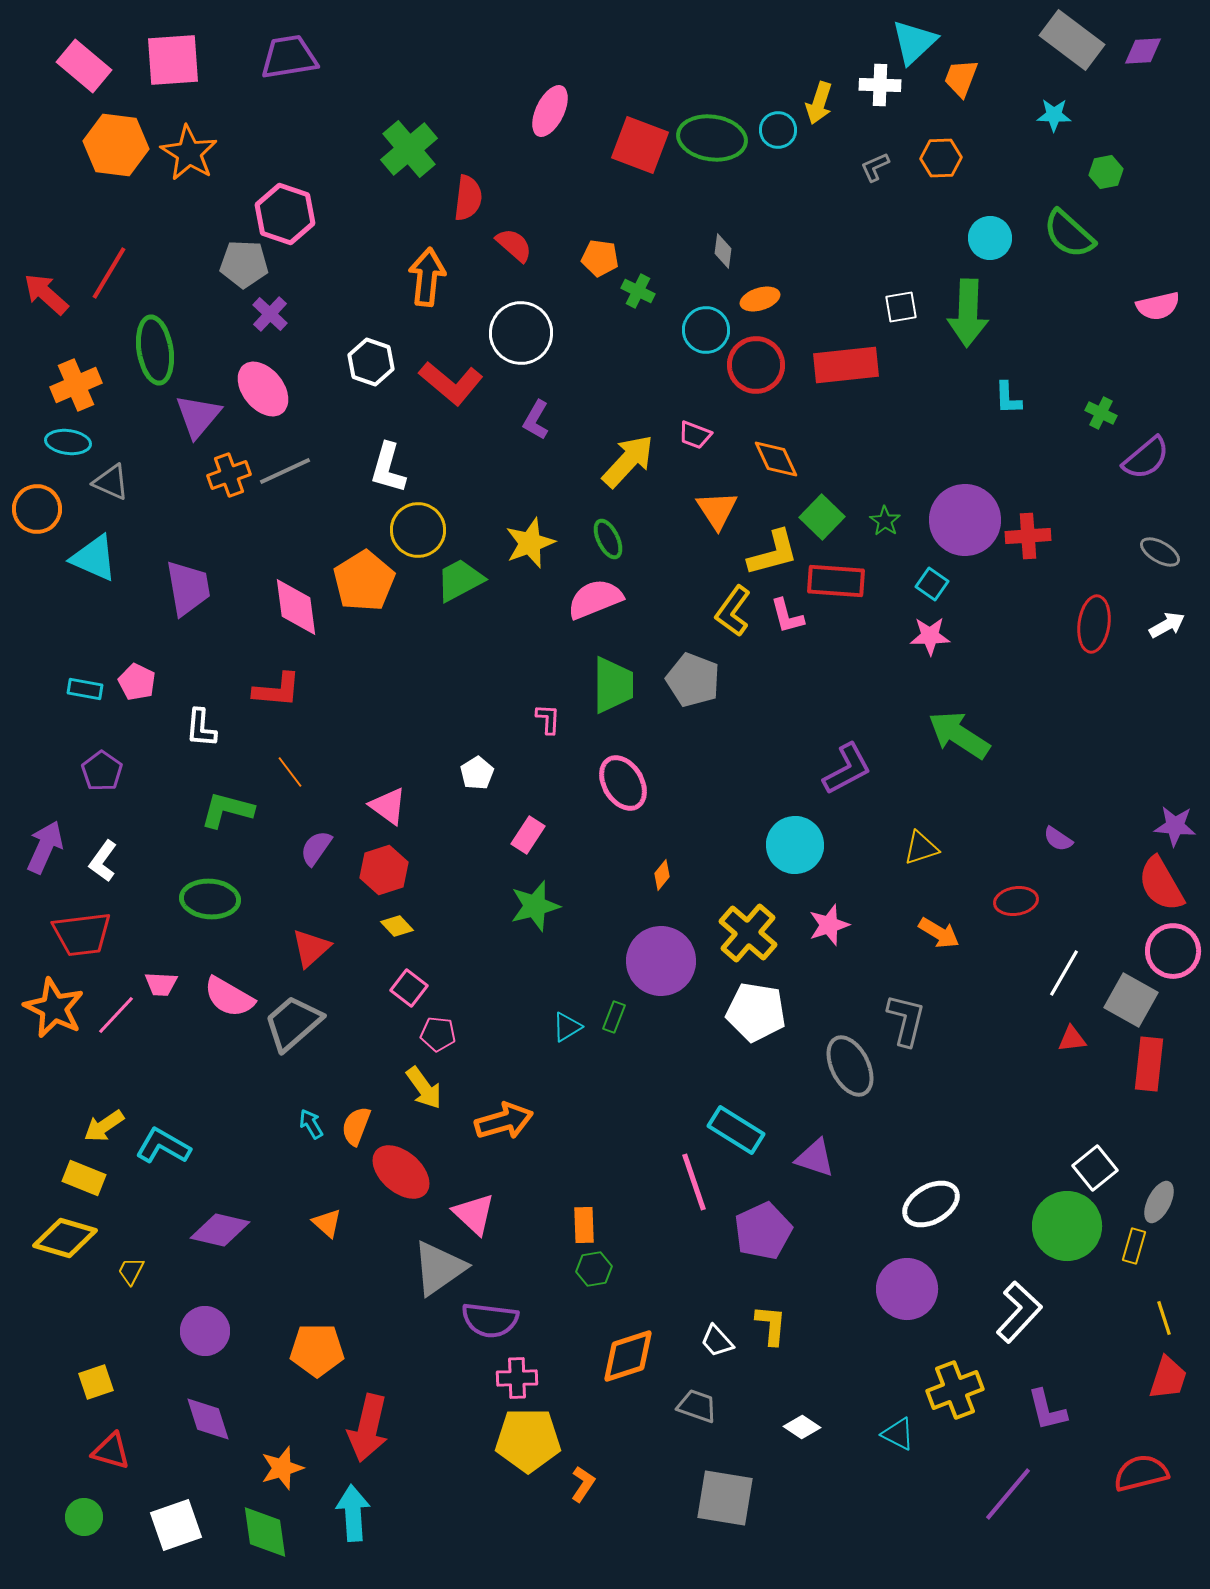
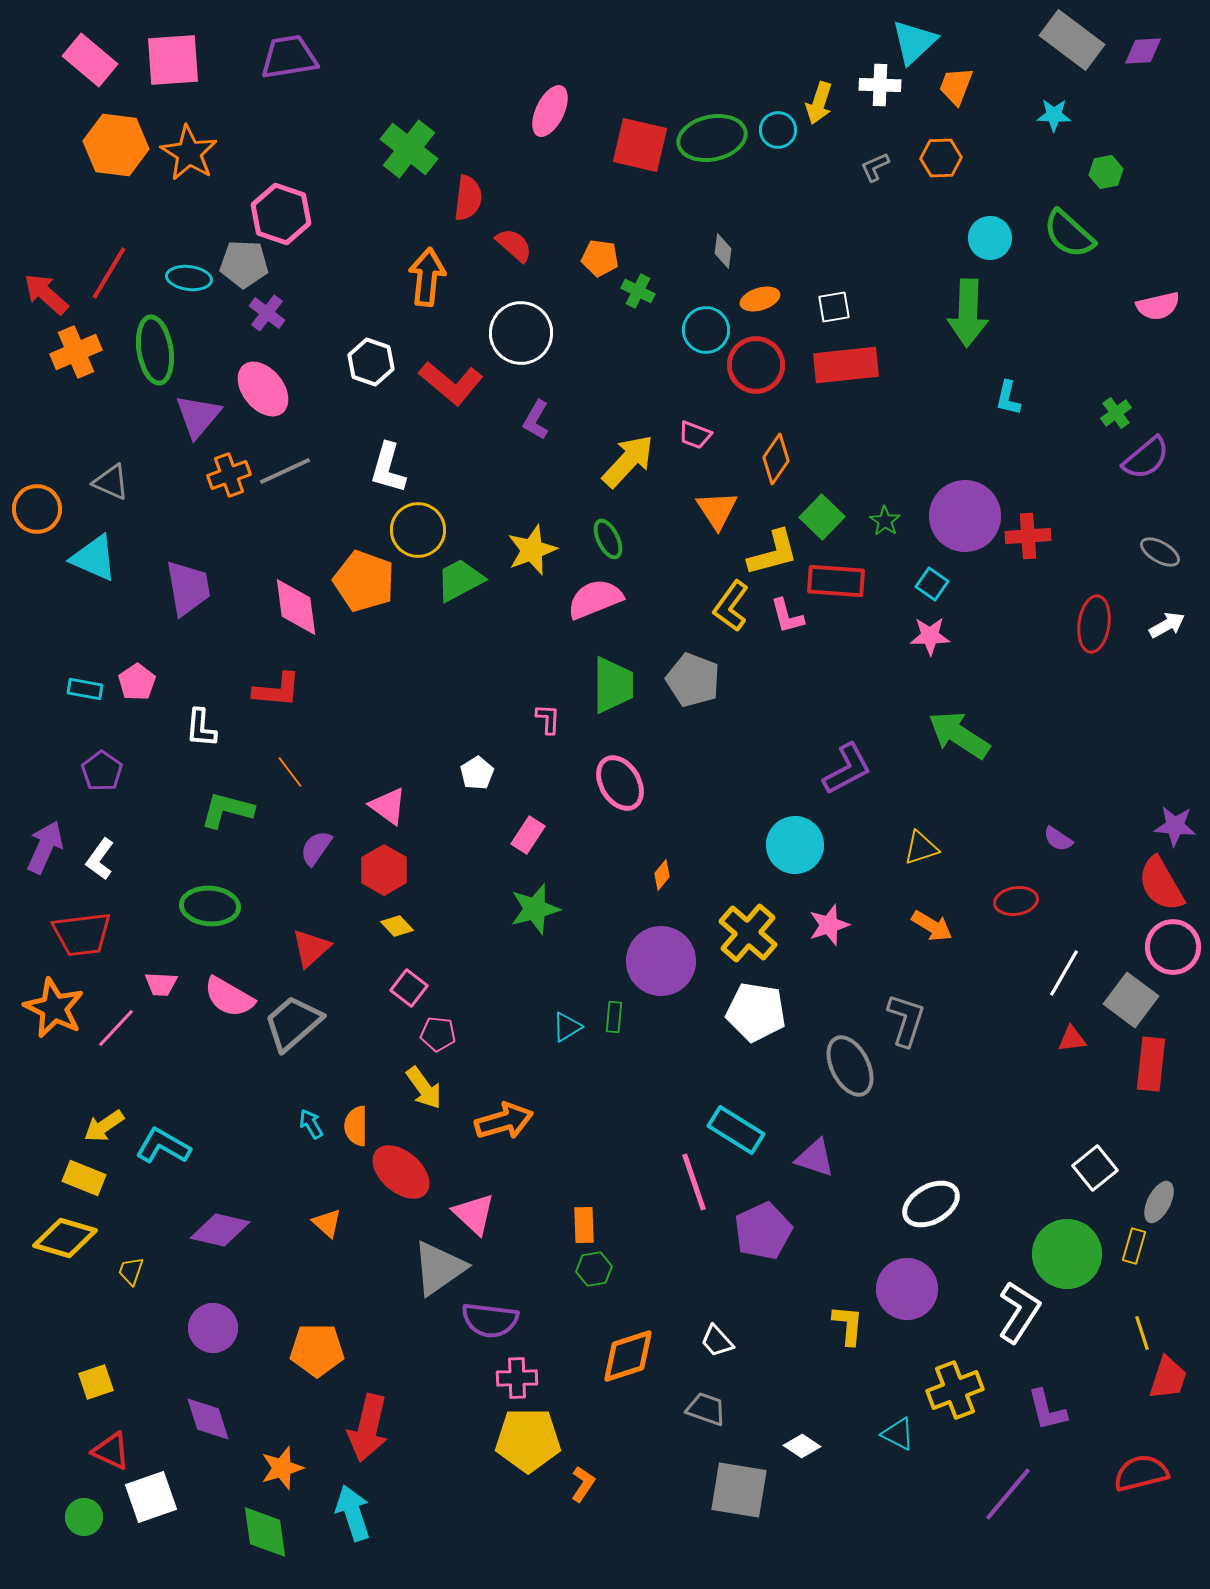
pink rectangle at (84, 66): moved 6 px right, 6 px up
orange trapezoid at (961, 78): moved 5 px left, 8 px down
green ellipse at (712, 138): rotated 20 degrees counterclockwise
red square at (640, 145): rotated 8 degrees counterclockwise
green cross at (409, 149): rotated 12 degrees counterclockwise
pink hexagon at (285, 214): moved 4 px left
white square at (901, 307): moved 67 px left
purple cross at (270, 314): moved 3 px left, 1 px up; rotated 6 degrees counterclockwise
orange cross at (76, 385): moved 33 px up
cyan L-shape at (1008, 398): rotated 15 degrees clockwise
green cross at (1101, 413): moved 15 px right; rotated 28 degrees clockwise
cyan ellipse at (68, 442): moved 121 px right, 164 px up
orange diamond at (776, 459): rotated 60 degrees clockwise
purple circle at (965, 520): moved 4 px up
yellow star at (530, 543): moved 2 px right, 7 px down
orange pentagon at (364, 581): rotated 20 degrees counterclockwise
yellow L-shape at (733, 611): moved 2 px left, 5 px up
pink pentagon at (137, 682): rotated 12 degrees clockwise
pink ellipse at (623, 783): moved 3 px left
white L-shape at (103, 861): moved 3 px left, 2 px up
red hexagon at (384, 870): rotated 12 degrees counterclockwise
green ellipse at (210, 899): moved 7 px down
green star at (535, 906): moved 3 px down
orange arrow at (939, 933): moved 7 px left, 7 px up
pink circle at (1173, 951): moved 4 px up
gray square at (1131, 1000): rotated 8 degrees clockwise
pink line at (116, 1015): moved 13 px down
green rectangle at (614, 1017): rotated 16 degrees counterclockwise
gray L-shape at (906, 1020): rotated 4 degrees clockwise
red rectangle at (1149, 1064): moved 2 px right
orange semicircle at (356, 1126): rotated 21 degrees counterclockwise
green circle at (1067, 1226): moved 28 px down
yellow trapezoid at (131, 1271): rotated 8 degrees counterclockwise
white L-shape at (1019, 1312): rotated 10 degrees counterclockwise
yellow line at (1164, 1318): moved 22 px left, 15 px down
yellow L-shape at (771, 1325): moved 77 px right
purple circle at (205, 1331): moved 8 px right, 3 px up
gray trapezoid at (697, 1406): moved 9 px right, 3 px down
white diamond at (802, 1427): moved 19 px down
red triangle at (111, 1451): rotated 9 degrees clockwise
gray square at (725, 1498): moved 14 px right, 8 px up
cyan arrow at (353, 1513): rotated 14 degrees counterclockwise
white square at (176, 1525): moved 25 px left, 28 px up
